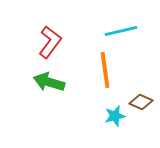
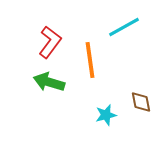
cyan line: moved 3 px right, 4 px up; rotated 16 degrees counterclockwise
orange line: moved 15 px left, 10 px up
brown diamond: rotated 55 degrees clockwise
cyan star: moved 9 px left, 1 px up
